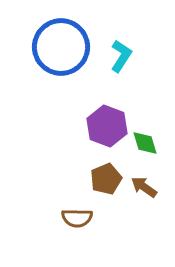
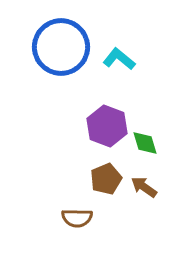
cyan L-shape: moved 2 px left, 3 px down; rotated 84 degrees counterclockwise
